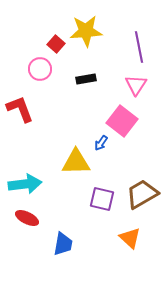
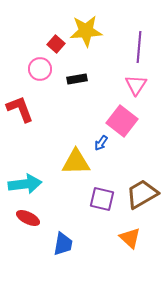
purple line: rotated 16 degrees clockwise
black rectangle: moved 9 px left
red ellipse: moved 1 px right
